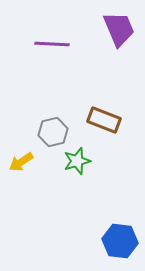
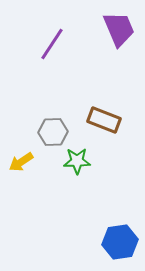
purple line: rotated 60 degrees counterclockwise
gray hexagon: rotated 12 degrees clockwise
green star: rotated 16 degrees clockwise
blue hexagon: moved 1 px down; rotated 16 degrees counterclockwise
